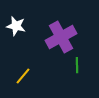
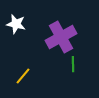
white star: moved 2 px up
green line: moved 4 px left, 1 px up
